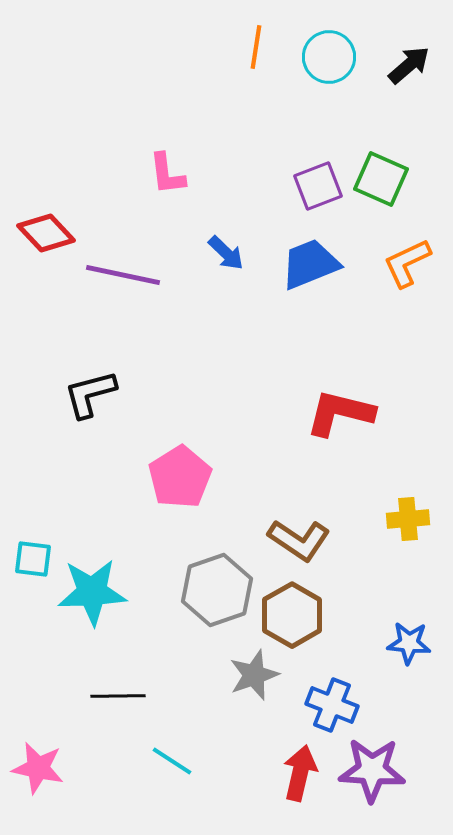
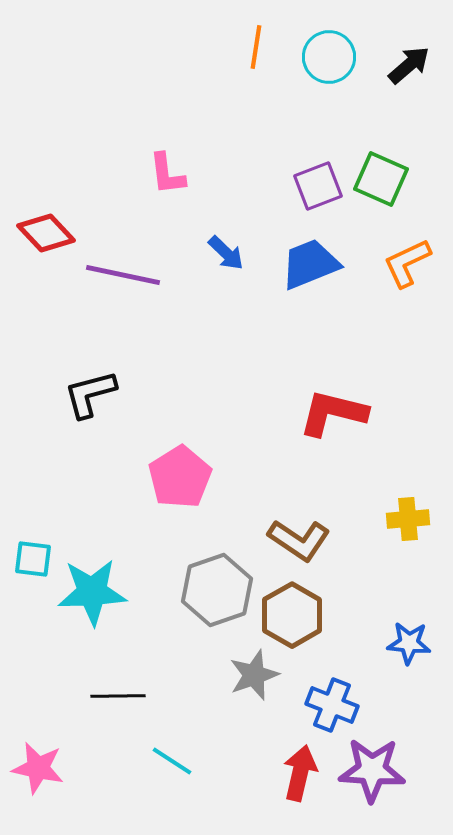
red L-shape: moved 7 px left
